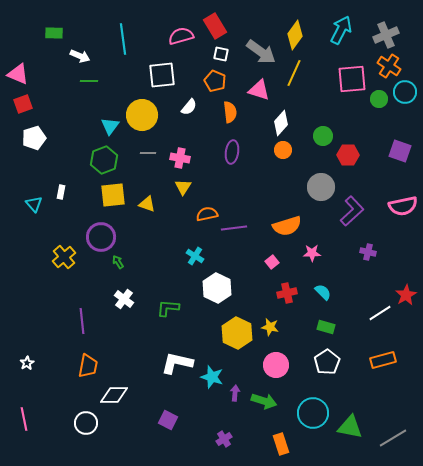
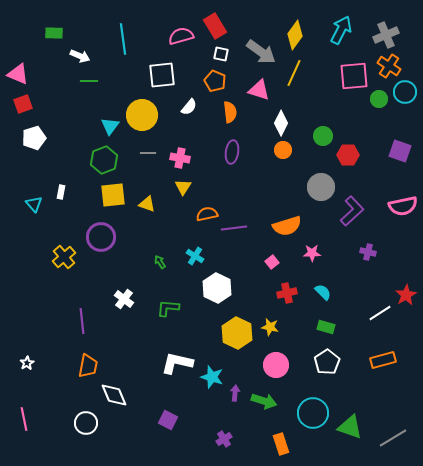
pink square at (352, 79): moved 2 px right, 3 px up
white diamond at (281, 123): rotated 15 degrees counterclockwise
green arrow at (118, 262): moved 42 px right
white diamond at (114, 395): rotated 68 degrees clockwise
green triangle at (350, 427): rotated 8 degrees clockwise
